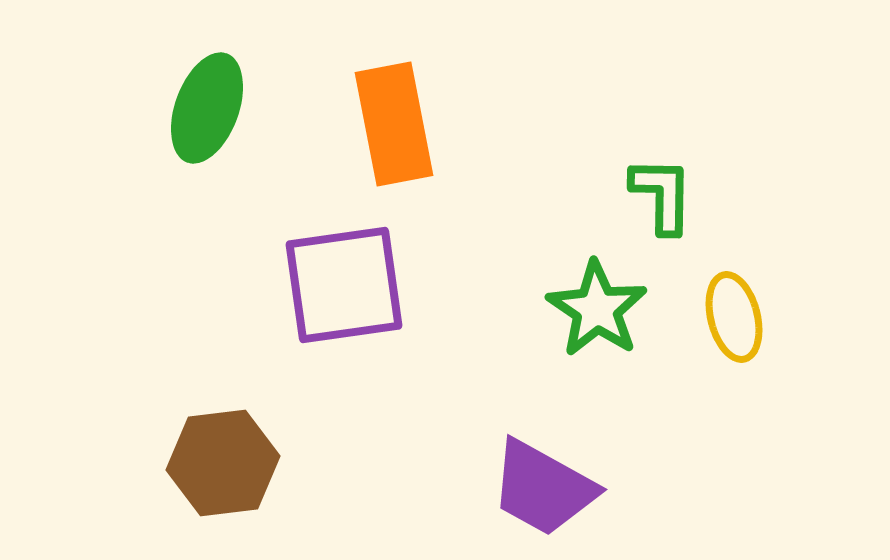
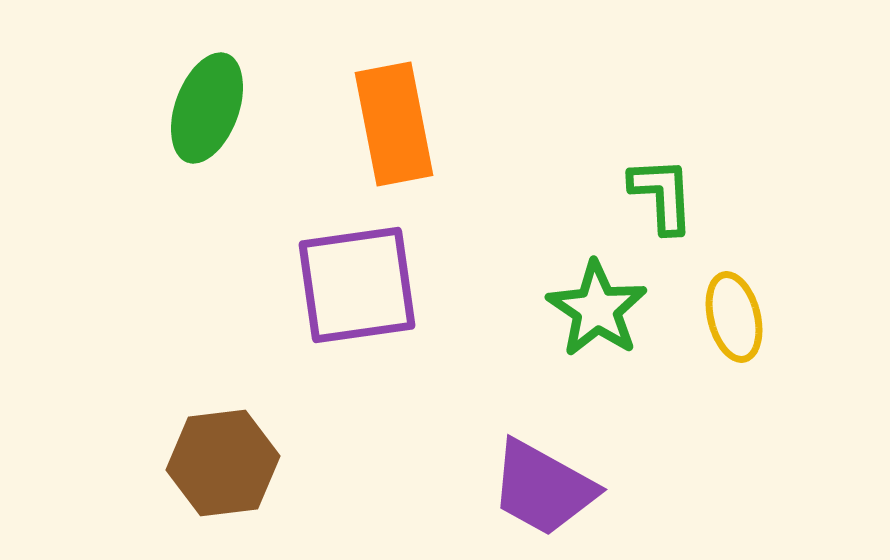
green L-shape: rotated 4 degrees counterclockwise
purple square: moved 13 px right
